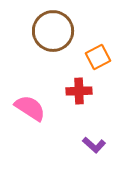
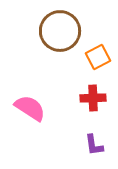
brown circle: moved 7 px right
red cross: moved 14 px right, 7 px down
purple L-shape: rotated 40 degrees clockwise
